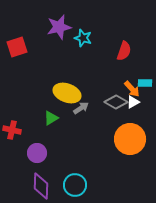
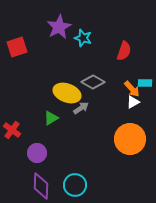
purple star: rotated 15 degrees counterclockwise
gray diamond: moved 23 px left, 20 px up
red cross: rotated 24 degrees clockwise
